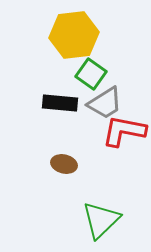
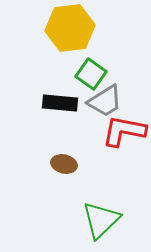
yellow hexagon: moved 4 px left, 7 px up
gray trapezoid: moved 2 px up
